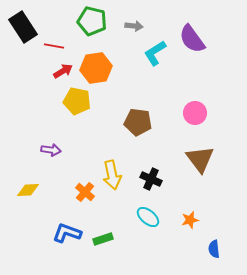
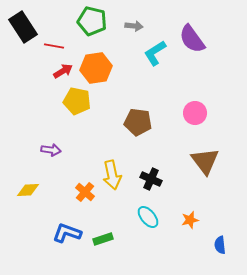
brown triangle: moved 5 px right, 2 px down
cyan ellipse: rotated 10 degrees clockwise
blue semicircle: moved 6 px right, 4 px up
